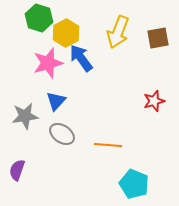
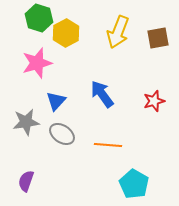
blue arrow: moved 21 px right, 36 px down
pink star: moved 11 px left
gray star: moved 1 px right, 6 px down
purple semicircle: moved 9 px right, 11 px down
cyan pentagon: rotated 8 degrees clockwise
